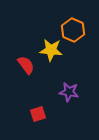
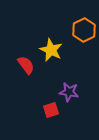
orange hexagon: moved 11 px right; rotated 10 degrees clockwise
yellow star: rotated 20 degrees clockwise
red square: moved 13 px right, 4 px up
